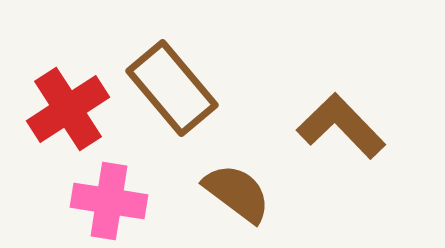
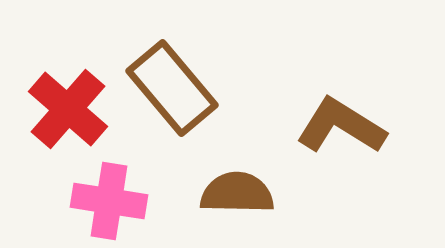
red cross: rotated 16 degrees counterclockwise
brown L-shape: rotated 14 degrees counterclockwise
brown semicircle: rotated 36 degrees counterclockwise
